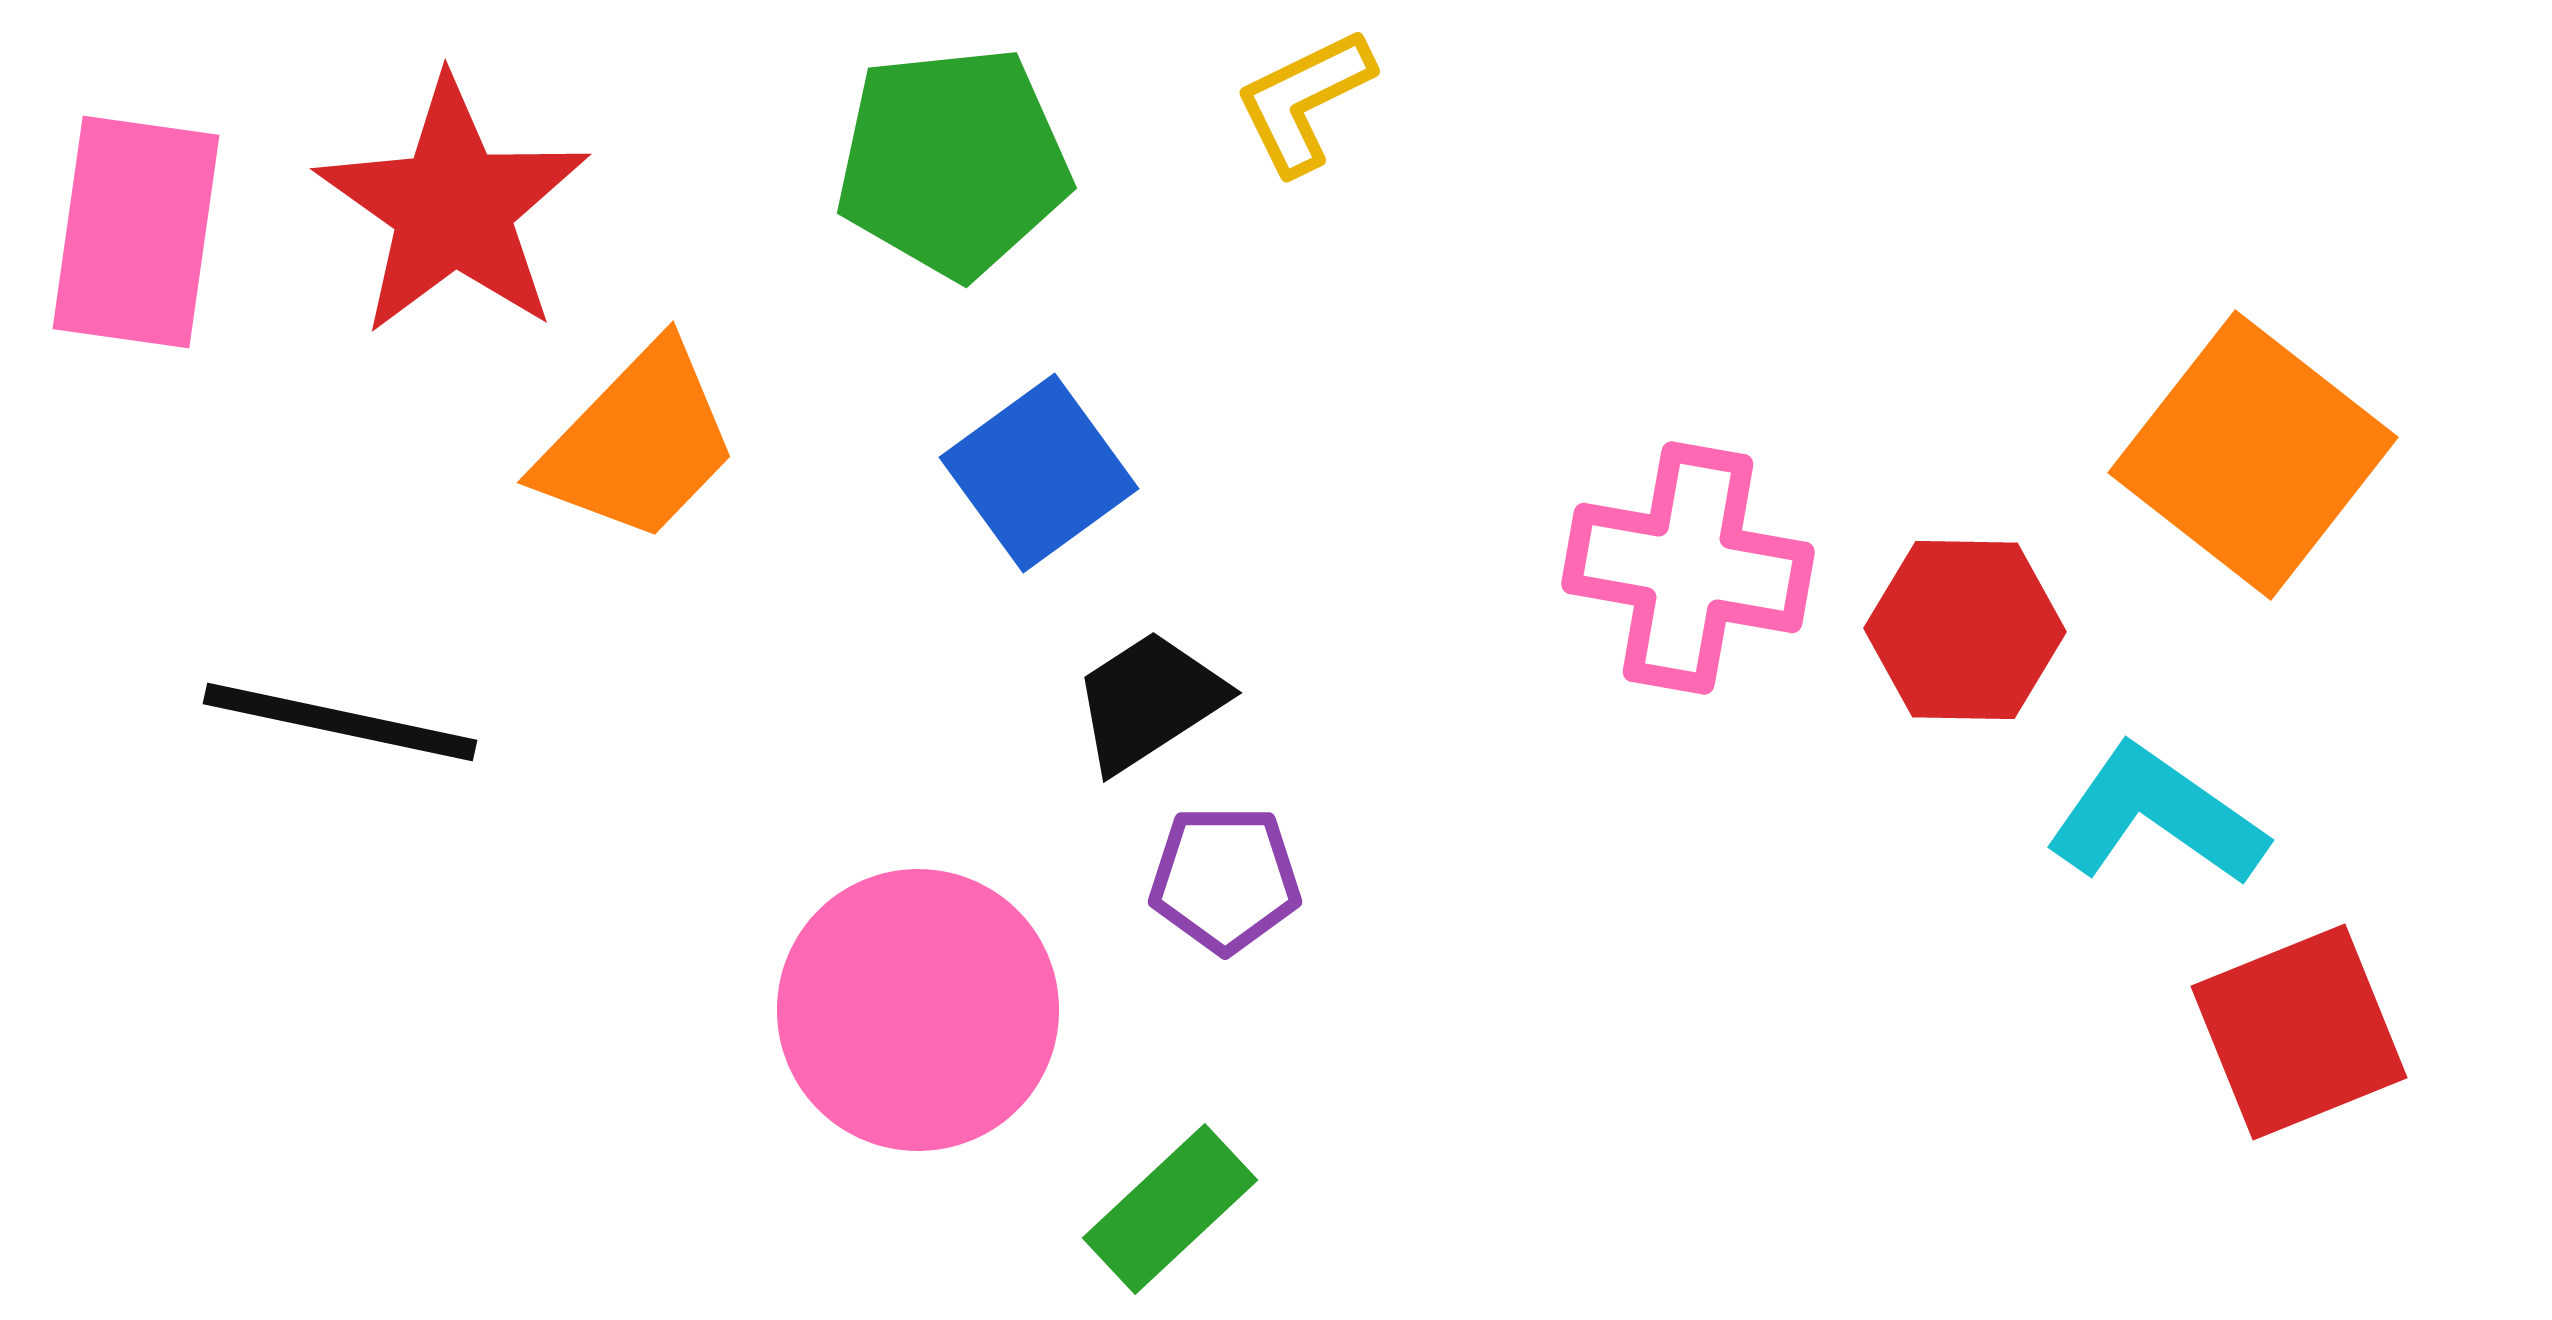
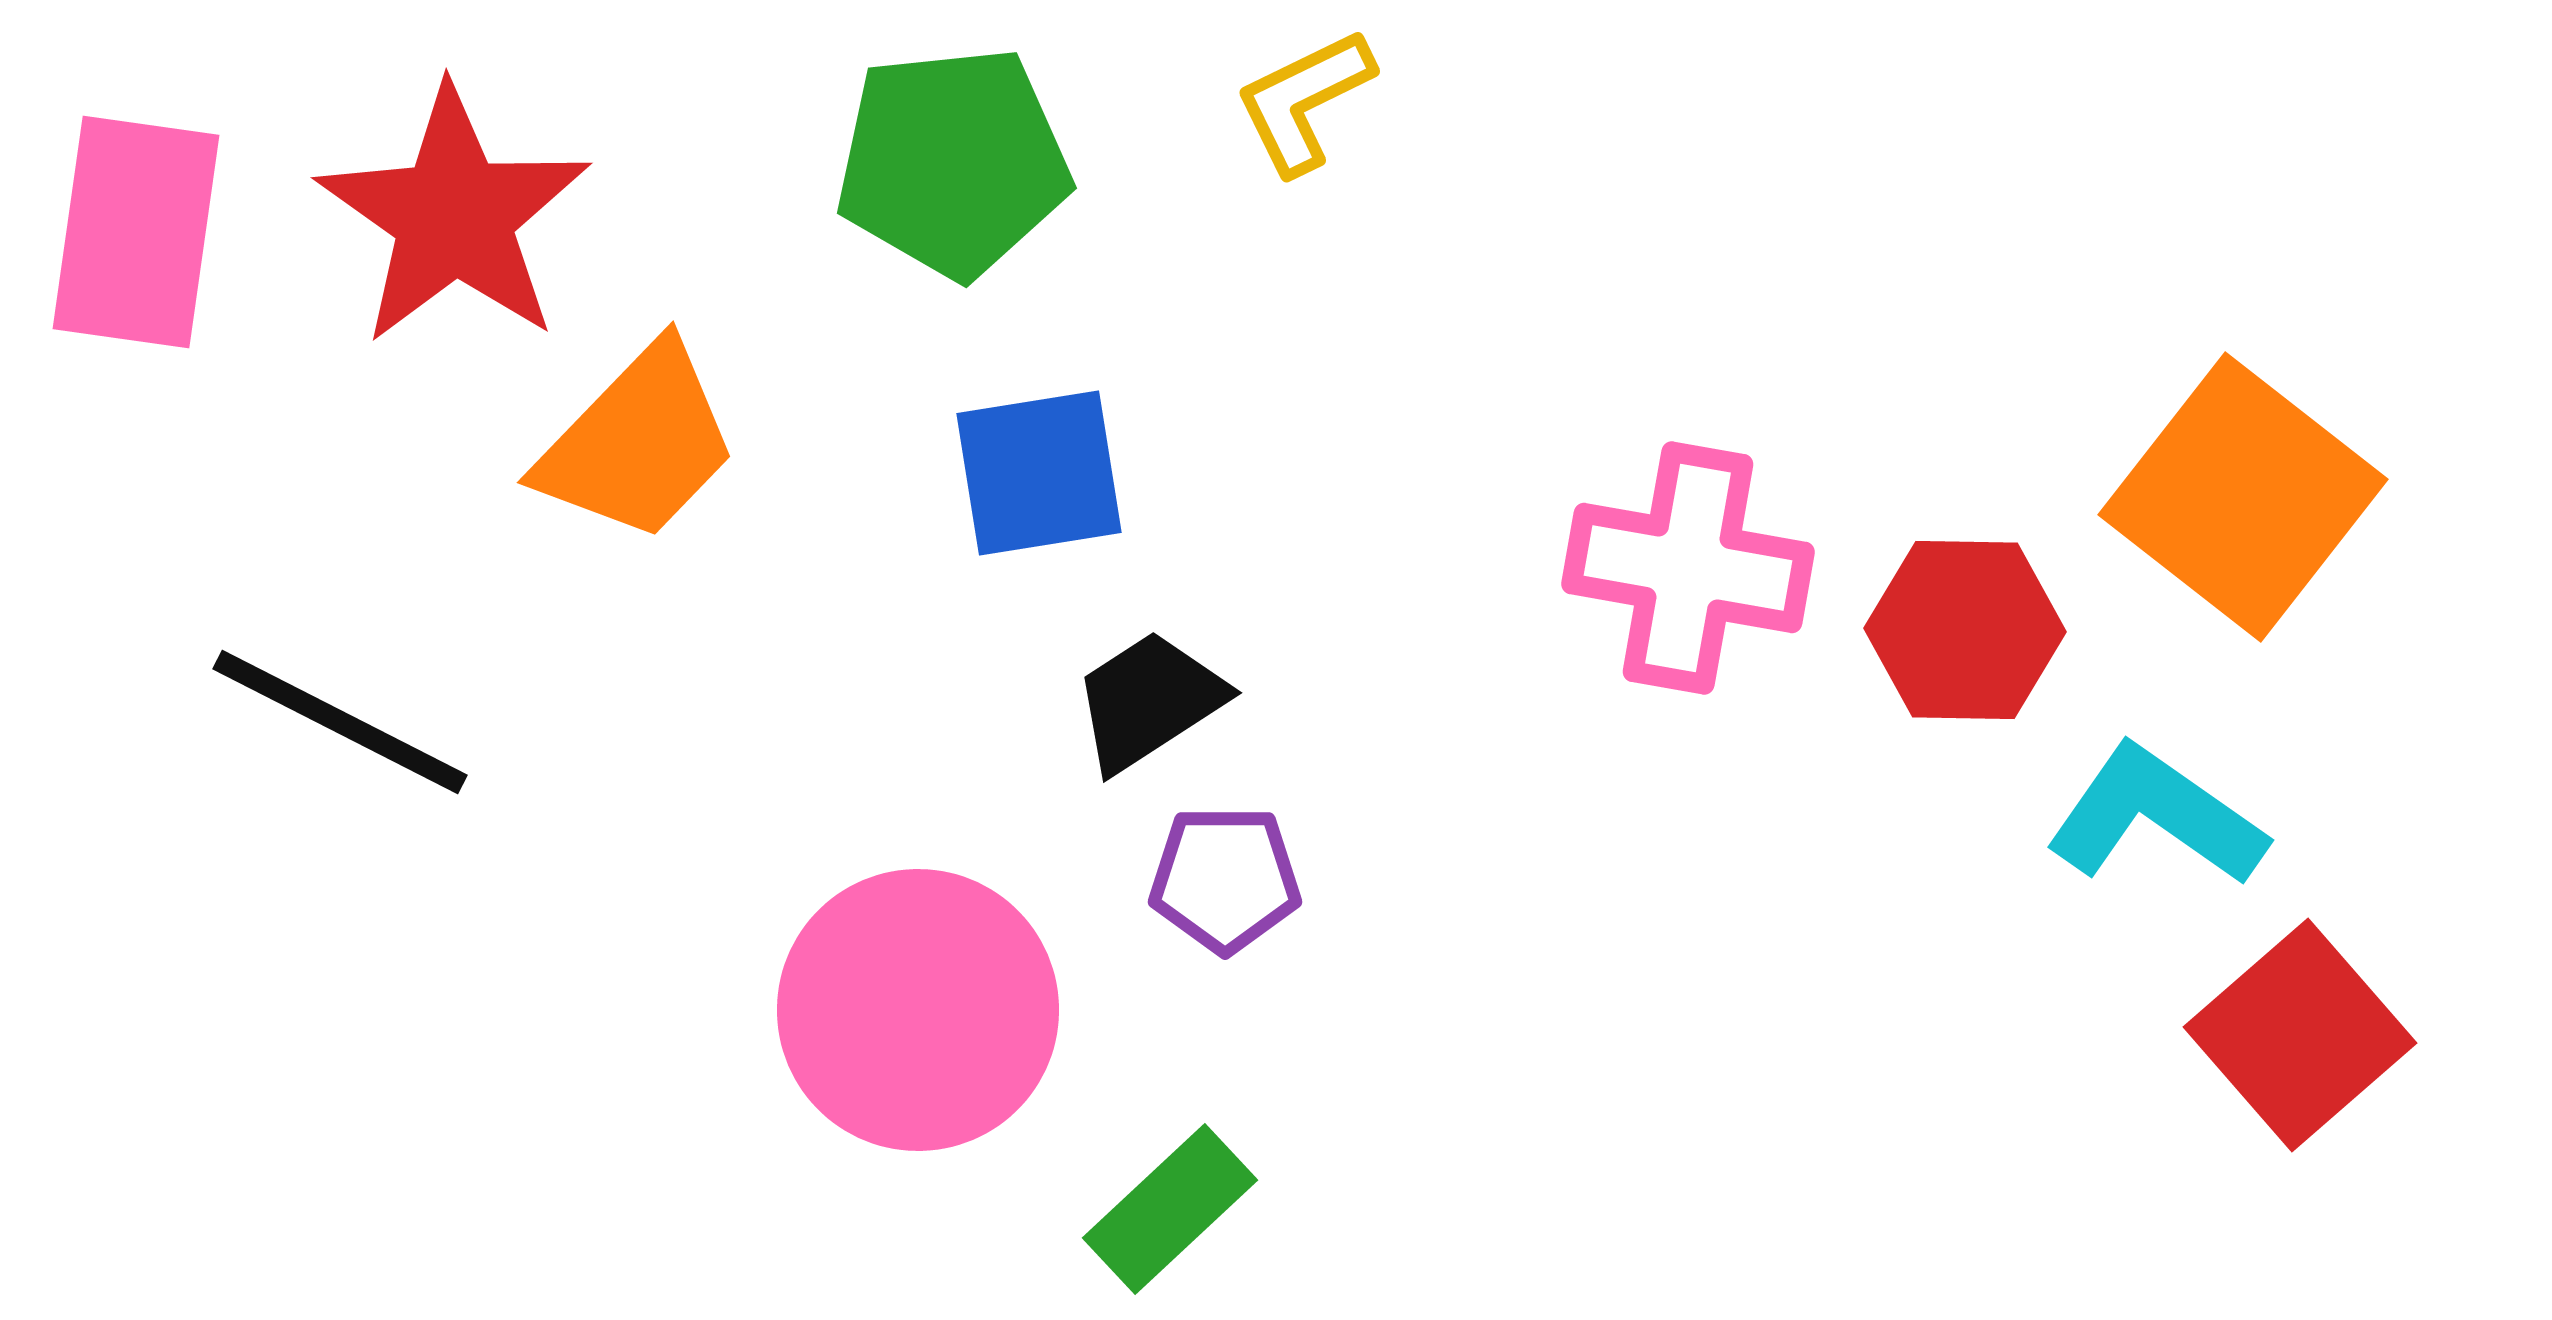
red star: moved 1 px right, 9 px down
orange square: moved 10 px left, 42 px down
blue square: rotated 27 degrees clockwise
black line: rotated 15 degrees clockwise
red square: moved 1 px right, 3 px down; rotated 19 degrees counterclockwise
